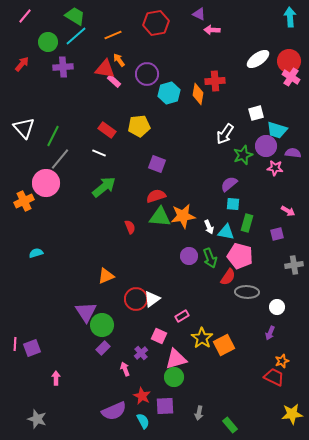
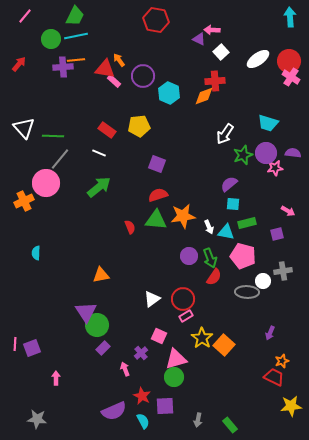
purple triangle at (199, 14): moved 25 px down
green trapezoid at (75, 16): rotated 85 degrees clockwise
red hexagon at (156, 23): moved 3 px up; rotated 20 degrees clockwise
orange line at (113, 35): moved 37 px left, 25 px down; rotated 18 degrees clockwise
cyan line at (76, 36): rotated 30 degrees clockwise
green circle at (48, 42): moved 3 px right, 3 px up
red arrow at (22, 64): moved 3 px left
purple circle at (147, 74): moved 4 px left, 2 px down
cyan hexagon at (169, 93): rotated 20 degrees counterclockwise
orange diamond at (198, 94): moved 6 px right, 2 px down; rotated 60 degrees clockwise
white square at (256, 113): moved 35 px left, 61 px up; rotated 28 degrees counterclockwise
cyan trapezoid at (277, 130): moved 9 px left, 7 px up
green line at (53, 136): rotated 65 degrees clockwise
purple circle at (266, 146): moved 7 px down
pink star at (275, 168): rotated 14 degrees counterclockwise
green arrow at (104, 187): moved 5 px left
red semicircle at (156, 196): moved 2 px right, 1 px up
green triangle at (160, 217): moved 4 px left, 3 px down
green rectangle at (247, 223): rotated 60 degrees clockwise
cyan semicircle at (36, 253): rotated 72 degrees counterclockwise
pink pentagon at (240, 256): moved 3 px right
gray cross at (294, 265): moved 11 px left, 6 px down
orange triangle at (106, 276): moved 5 px left, 1 px up; rotated 12 degrees clockwise
red semicircle at (228, 277): moved 14 px left
red circle at (136, 299): moved 47 px right
white circle at (277, 307): moved 14 px left, 26 px up
pink rectangle at (182, 316): moved 4 px right
green circle at (102, 325): moved 5 px left
orange square at (224, 345): rotated 20 degrees counterclockwise
gray arrow at (199, 413): moved 1 px left, 7 px down
yellow star at (292, 414): moved 1 px left, 8 px up
gray star at (37, 419): rotated 12 degrees counterclockwise
